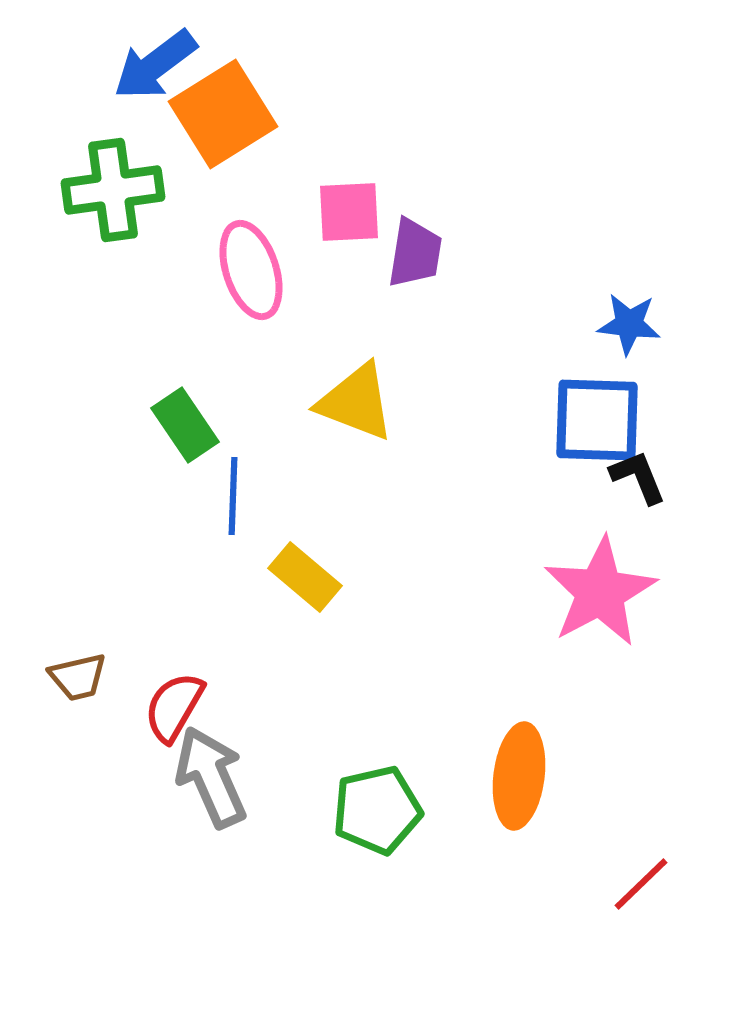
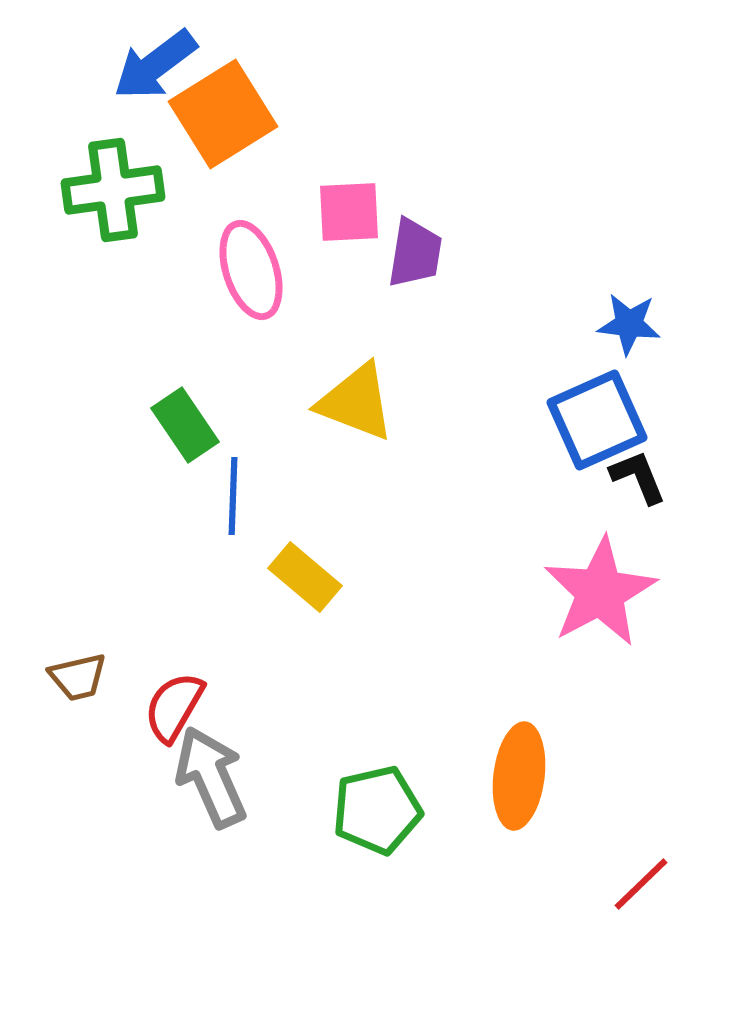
blue square: rotated 26 degrees counterclockwise
